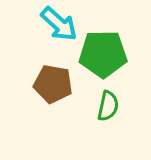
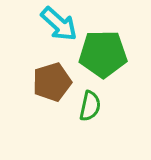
brown pentagon: moved 1 px left, 2 px up; rotated 27 degrees counterclockwise
green semicircle: moved 18 px left
